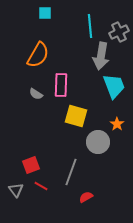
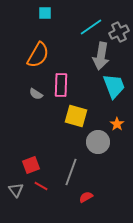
cyan line: moved 1 px right, 1 px down; rotated 60 degrees clockwise
